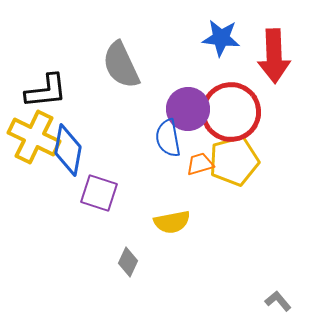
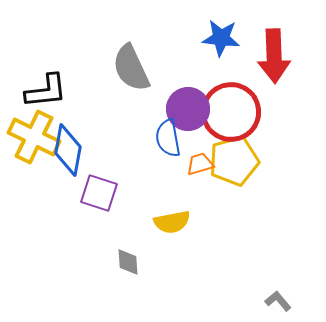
gray semicircle: moved 10 px right, 3 px down
gray diamond: rotated 28 degrees counterclockwise
